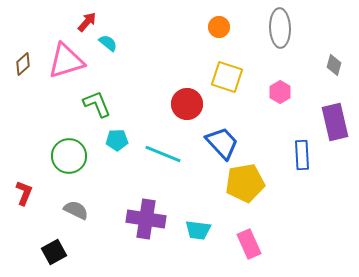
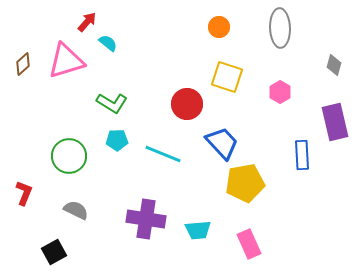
green L-shape: moved 15 px right, 1 px up; rotated 144 degrees clockwise
cyan trapezoid: rotated 12 degrees counterclockwise
